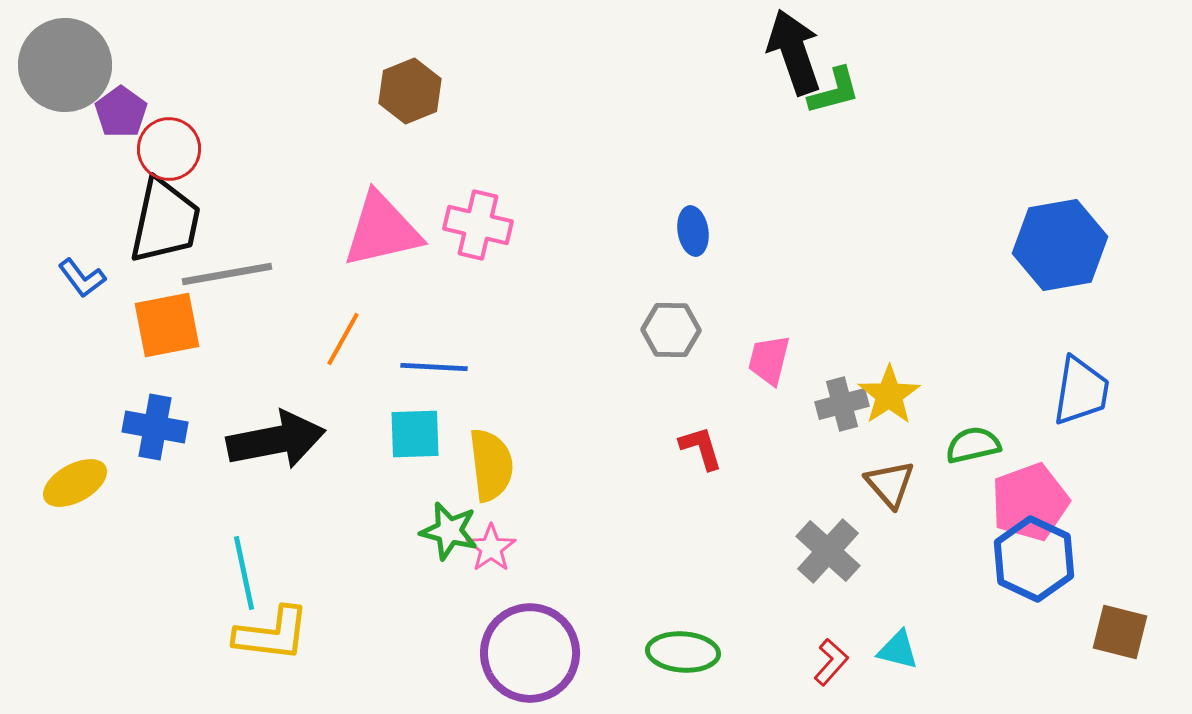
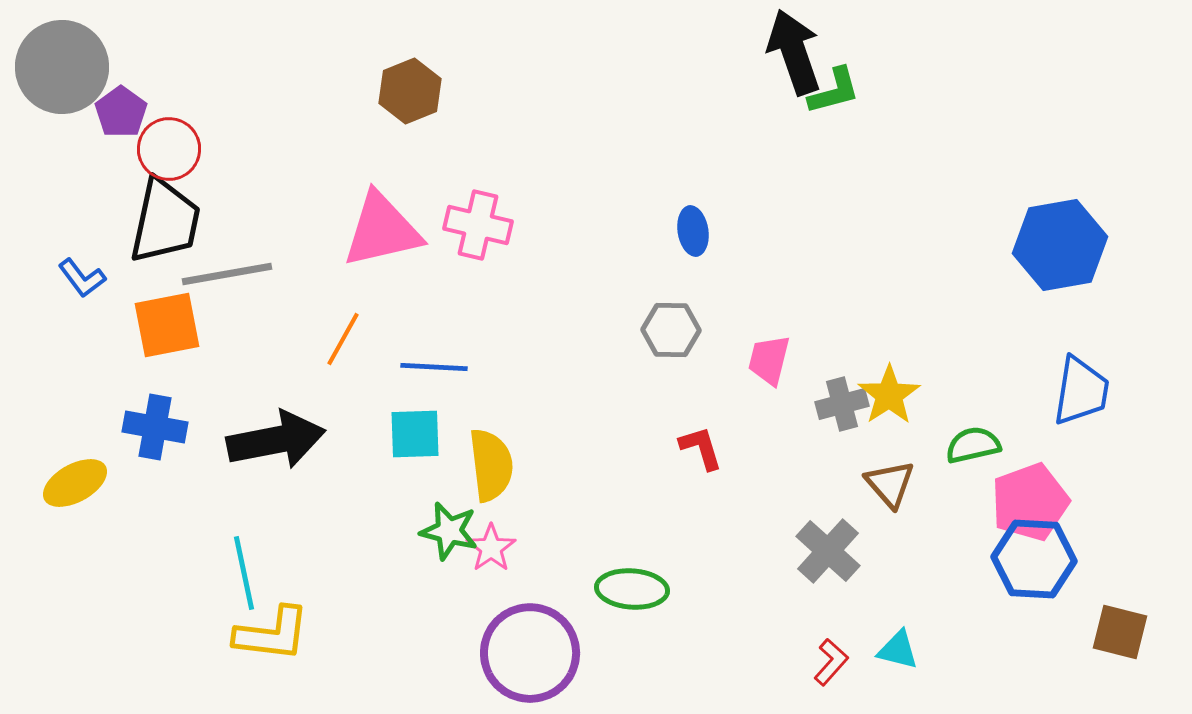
gray circle at (65, 65): moved 3 px left, 2 px down
blue hexagon at (1034, 559): rotated 22 degrees counterclockwise
green ellipse at (683, 652): moved 51 px left, 63 px up
